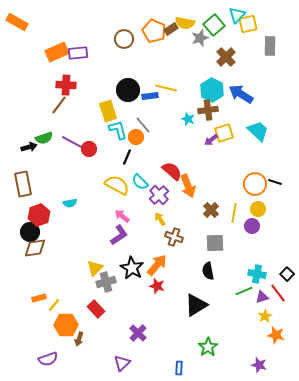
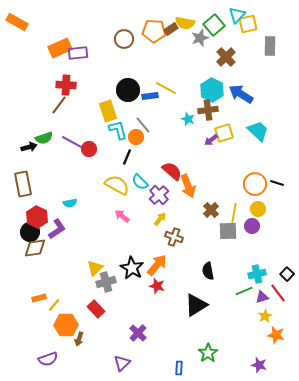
orange pentagon at (154, 31): rotated 20 degrees counterclockwise
orange rectangle at (57, 52): moved 3 px right, 4 px up
yellow line at (166, 88): rotated 15 degrees clockwise
black line at (275, 182): moved 2 px right, 1 px down
red hexagon at (39, 215): moved 2 px left, 2 px down; rotated 15 degrees counterclockwise
yellow arrow at (160, 219): rotated 72 degrees clockwise
purple L-shape at (119, 235): moved 62 px left, 6 px up
gray square at (215, 243): moved 13 px right, 12 px up
cyan cross at (257, 274): rotated 24 degrees counterclockwise
green star at (208, 347): moved 6 px down
